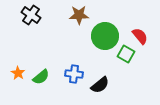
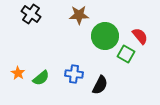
black cross: moved 1 px up
green semicircle: moved 1 px down
black semicircle: rotated 24 degrees counterclockwise
